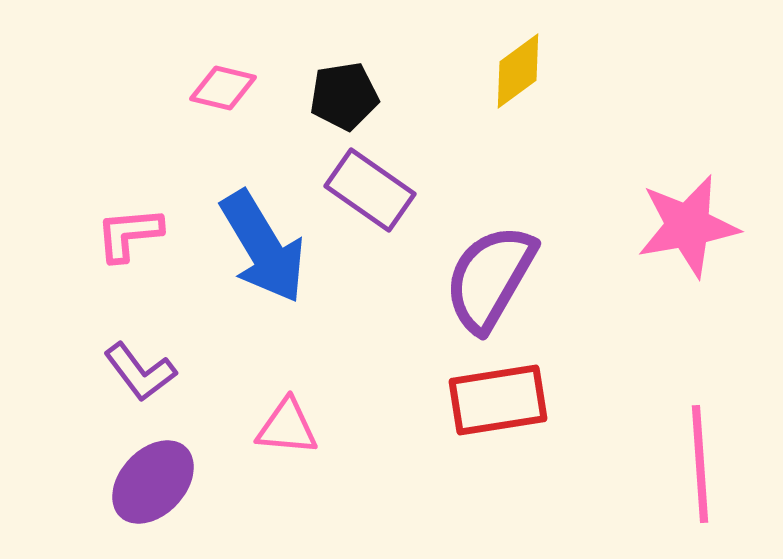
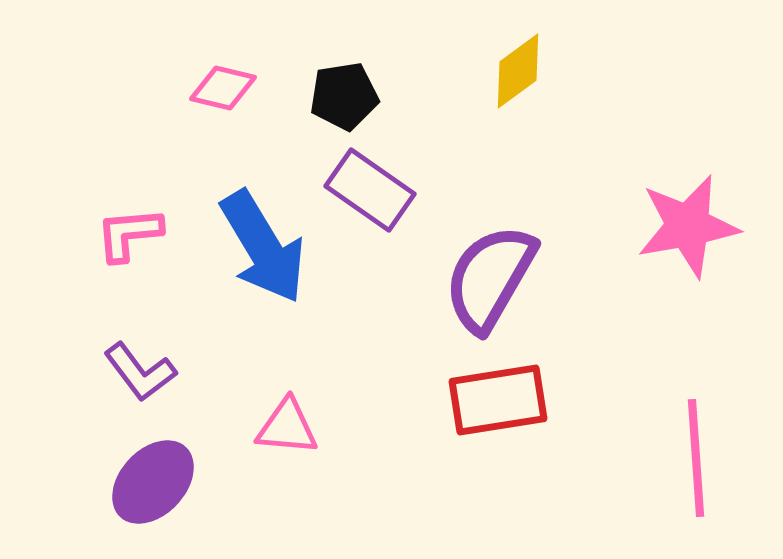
pink line: moved 4 px left, 6 px up
